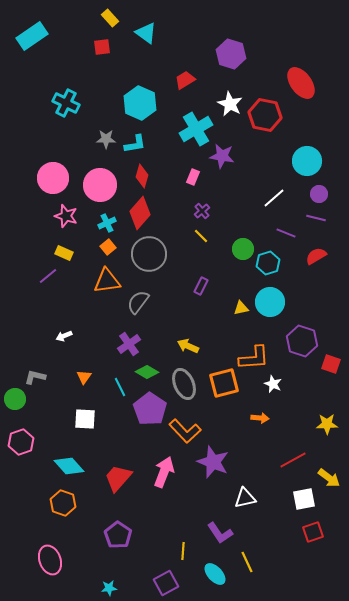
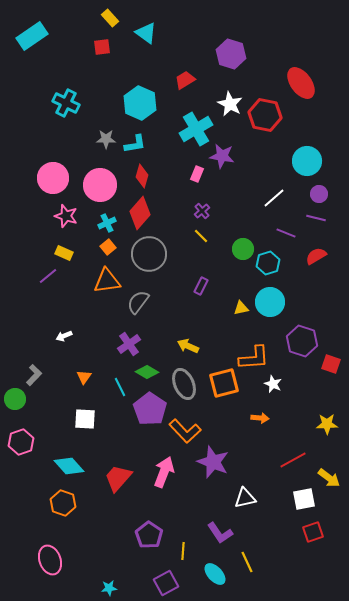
pink rectangle at (193, 177): moved 4 px right, 3 px up
gray L-shape at (35, 377): moved 1 px left, 2 px up; rotated 120 degrees clockwise
purple pentagon at (118, 535): moved 31 px right
